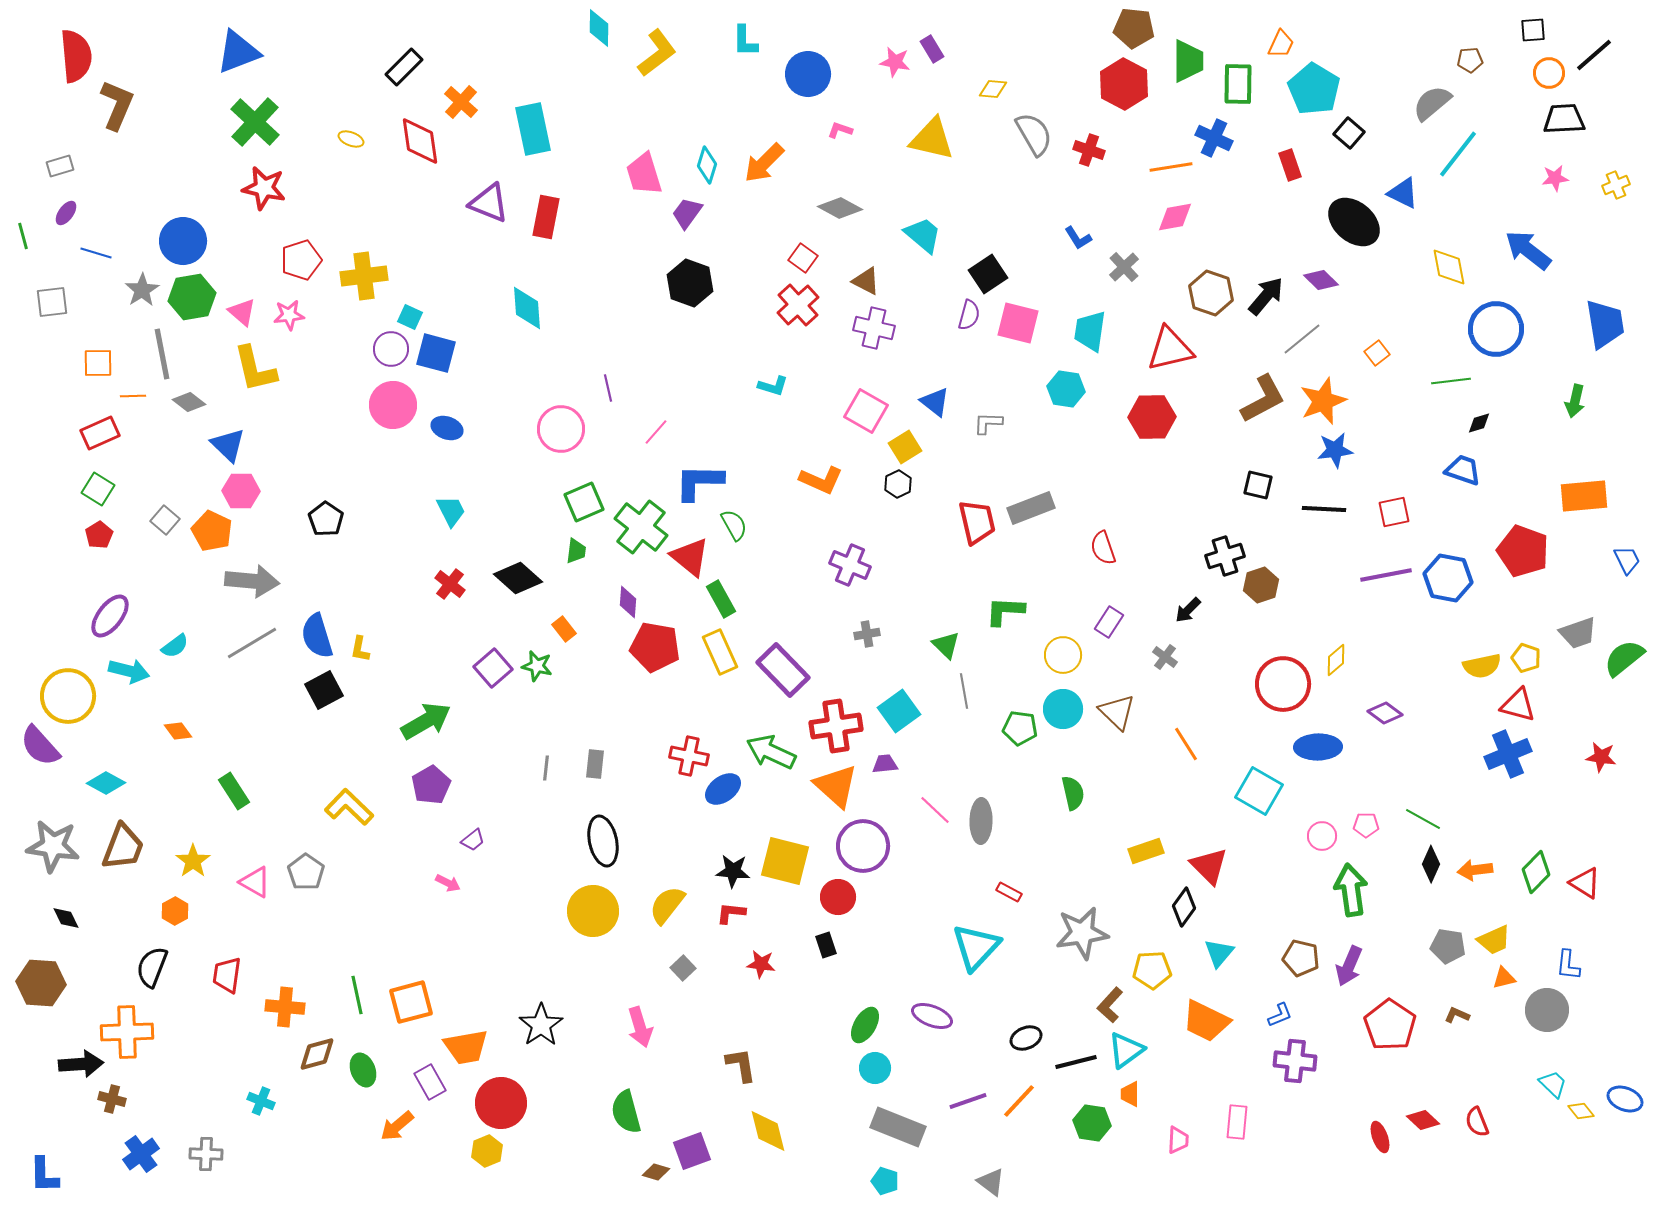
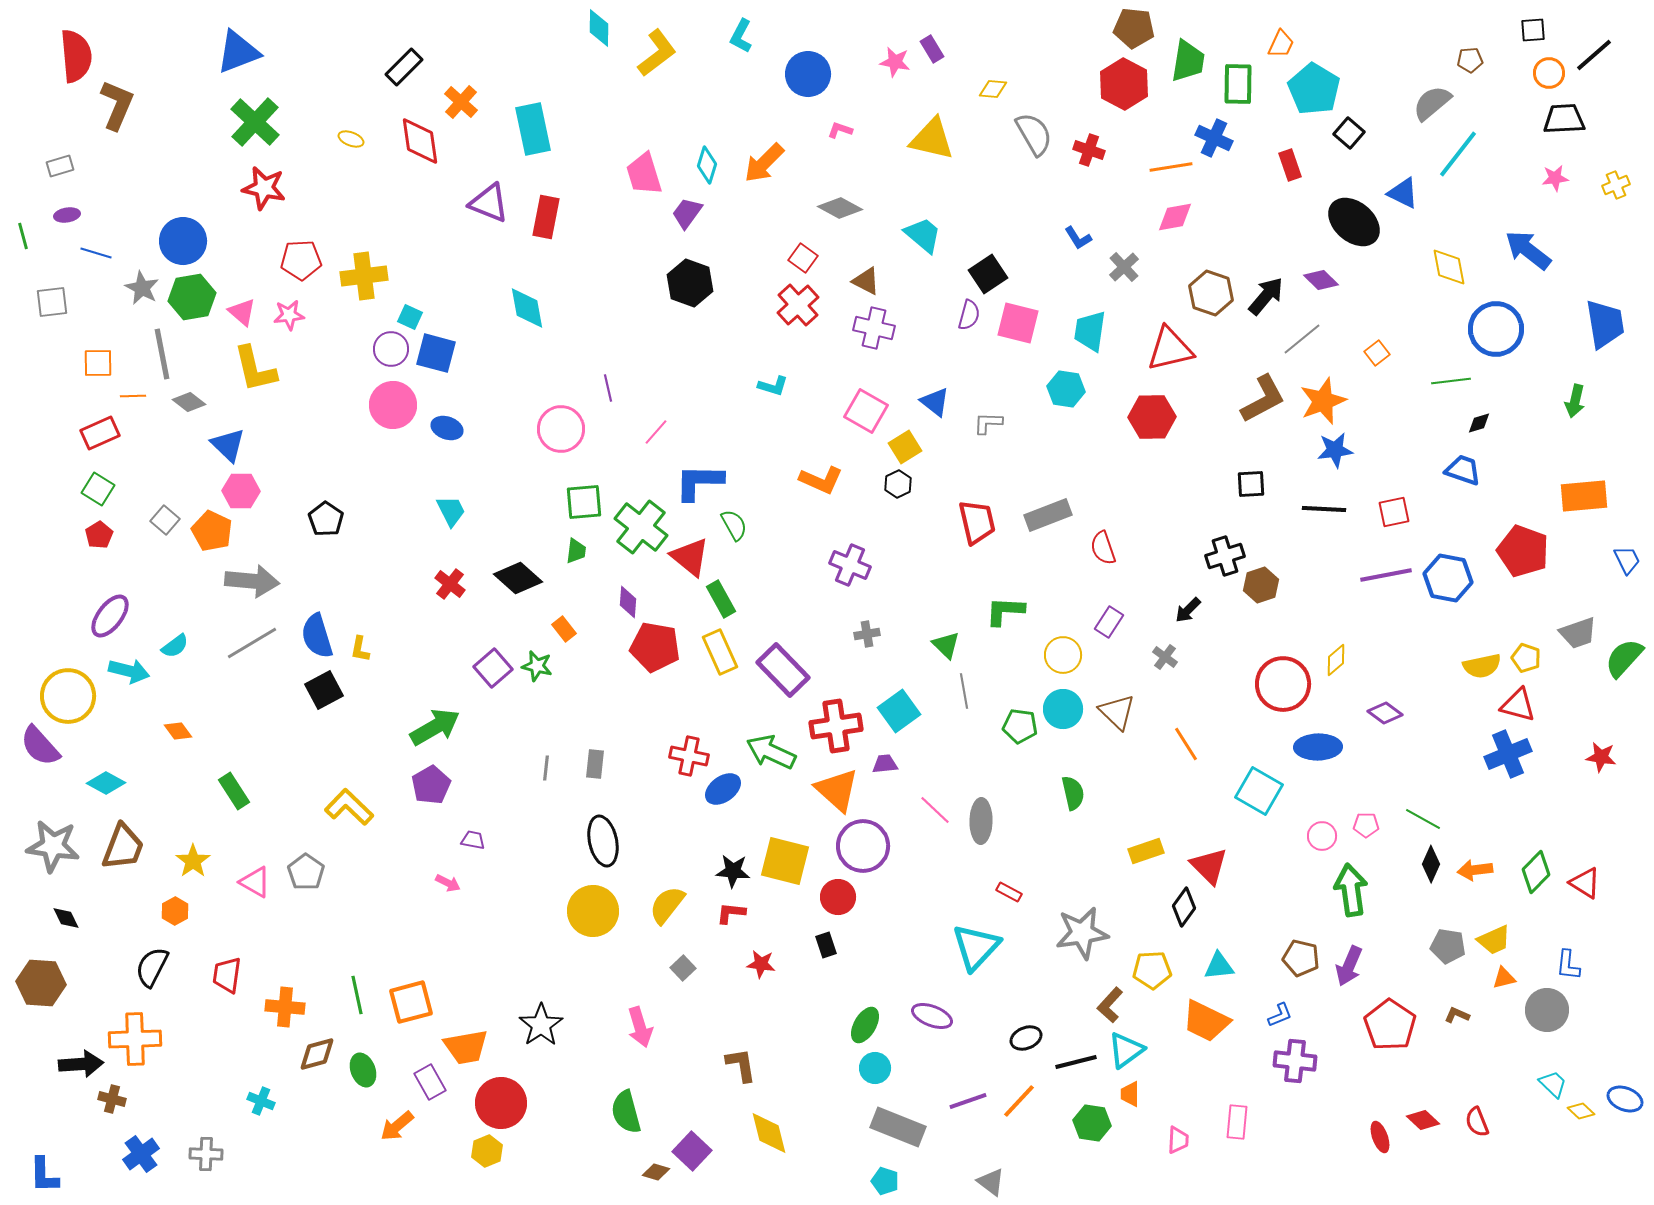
cyan L-shape at (745, 41): moved 4 px left, 5 px up; rotated 28 degrees clockwise
green trapezoid at (1188, 61): rotated 9 degrees clockwise
purple ellipse at (66, 213): moved 1 px right, 2 px down; rotated 45 degrees clockwise
red pentagon at (301, 260): rotated 15 degrees clockwise
gray star at (142, 290): moved 2 px up; rotated 12 degrees counterclockwise
cyan diamond at (527, 308): rotated 6 degrees counterclockwise
black square at (1258, 485): moved 7 px left, 1 px up; rotated 16 degrees counterclockwise
green square at (584, 502): rotated 18 degrees clockwise
gray rectangle at (1031, 508): moved 17 px right, 7 px down
green semicircle at (1624, 658): rotated 9 degrees counterclockwise
green arrow at (426, 721): moved 9 px right, 6 px down
green pentagon at (1020, 728): moved 2 px up
orange triangle at (836, 786): moved 1 px right, 4 px down
purple trapezoid at (473, 840): rotated 130 degrees counterclockwise
cyan triangle at (1219, 953): moved 13 px down; rotated 44 degrees clockwise
black semicircle at (152, 967): rotated 6 degrees clockwise
orange cross at (127, 1032): moved 8 px right, 7 px down
yellow diamond at (1581, 1111): rotated 8 degrees counterclockwise
yellow diamond at (768, 1131): moved 1 px right, 2 px down
purple square at (692, 1151): rotated 27 degrees counterclockwise
